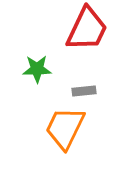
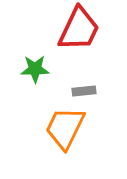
red trapezoid: moved 8 px left
green star: moved 2 px left
